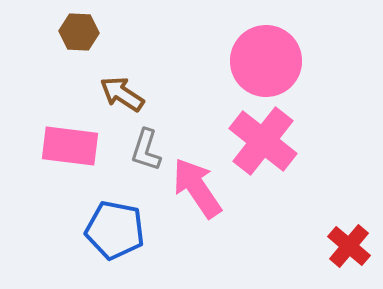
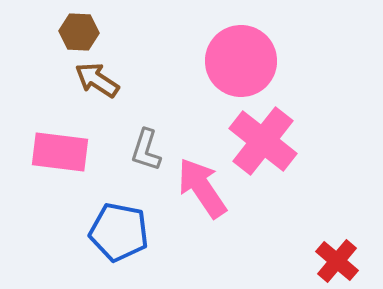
pink circle: moved 25 px left
brown arrow: moved 25 px left, 14 px up
pink rectangle: moved 10 px left, 6 px down
pink arrow: moved 5 px right
blue pentagon: moved 4 px right, 2 px down
red cross: moved 12 px left, 15 px down
